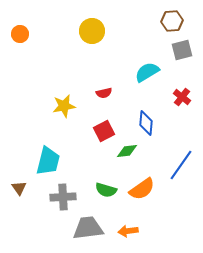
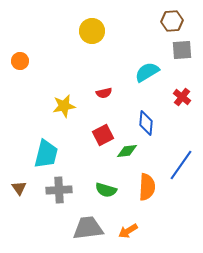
orange circle: moved 27 px down
gray square: rotated 10 degrees clockwise
red square: moved 1 px left, 4 px down
cyan trapezoid: moved 2 px left, 7 px up
orange semicircle: moved 5 px right, 2 px up; rotated 52 degrees counterclockwise
gray cross: moved 4 px left, 7 px up
orange arrow: rotated 24 degrees counterclockwise
